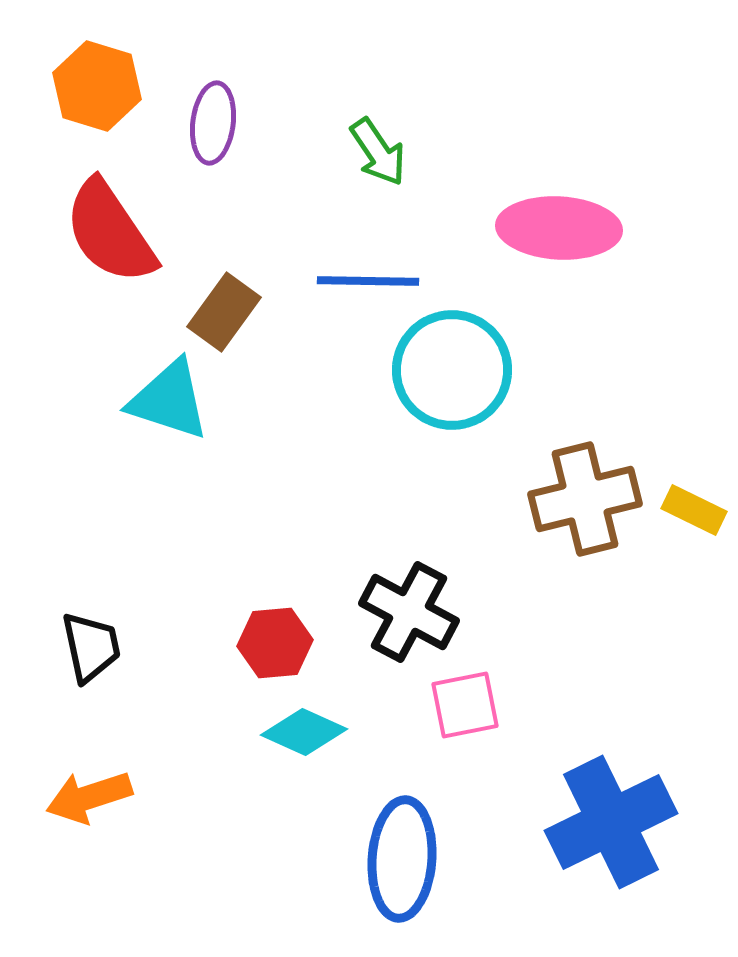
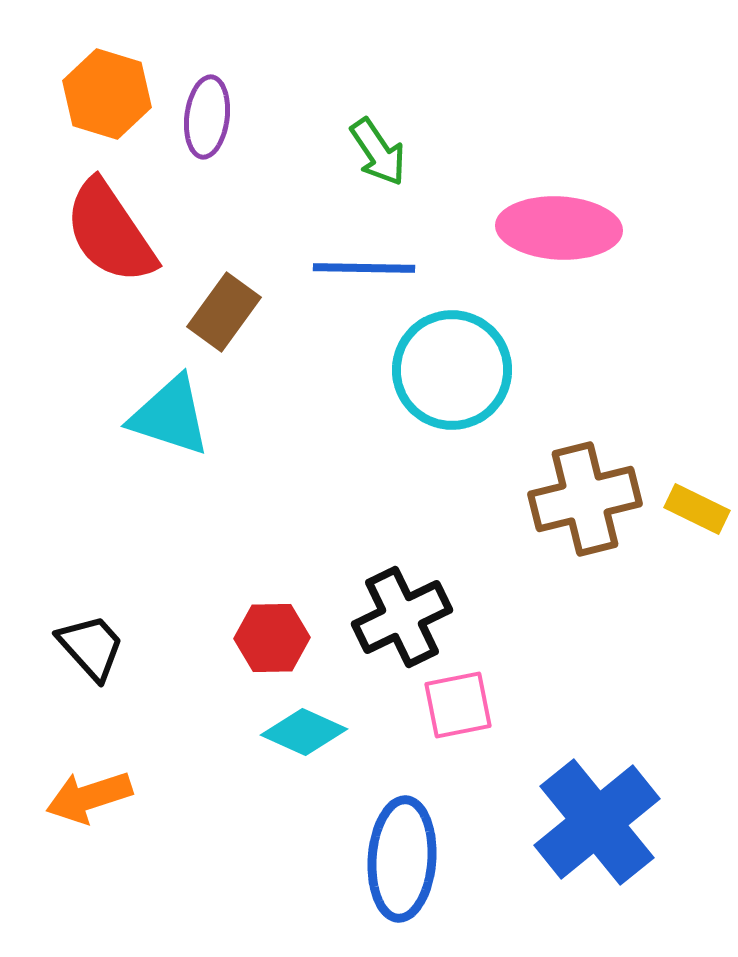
orange hexagon: moved 10 px right, 8 px down
purple ellipse: moved 6 px left, 6 px up
blue line: moved 4 px left, 13 px up
cyan triangle: moved 1 px right, 16 px down
yellow rectangle: moved 3 px right, 1 px up
black cross: moved 7 px left, 5 px down; rotated 36 degrees clockwise
red hexagon: moved 3 px left, 5 px up; rotated 4 degrees clockwise
black trapezoid: rotated 30 degrees counterclockwise
pink square: moved 7 px left
blue cross: moved 14 px left; rotated 13 degrees counterclockwise
